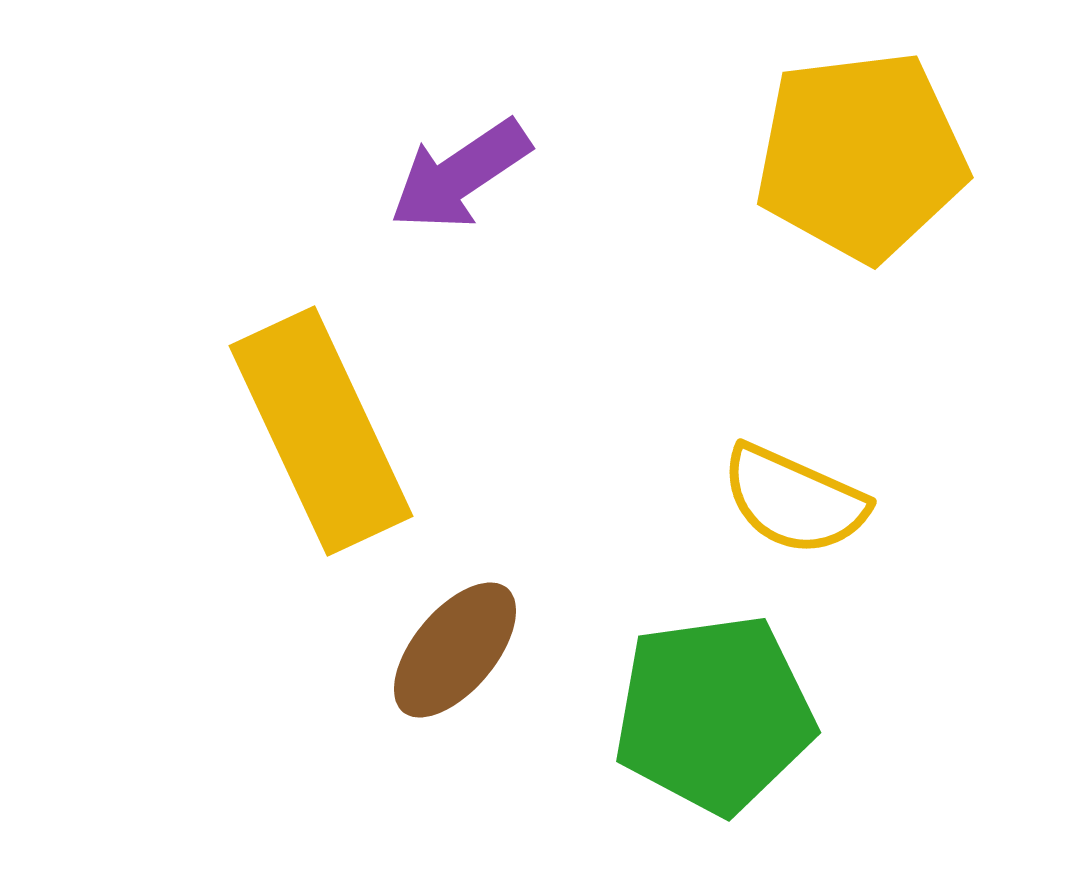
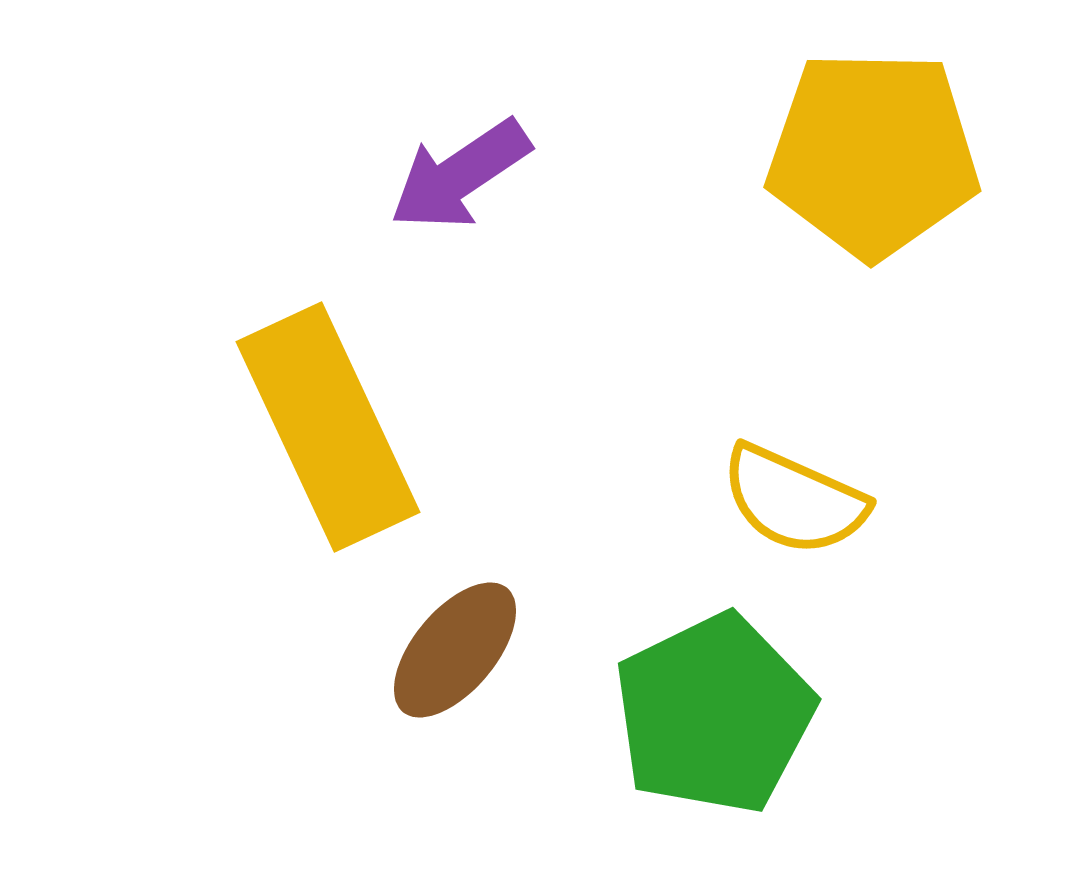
yellow pentagon: moved 12 px right, 2 px up; rotated 8 degrees clockwise
yellow rectangle: moved 7 px right, 4 px up
green pentagon: rotated 18 degrees counterclockwise
